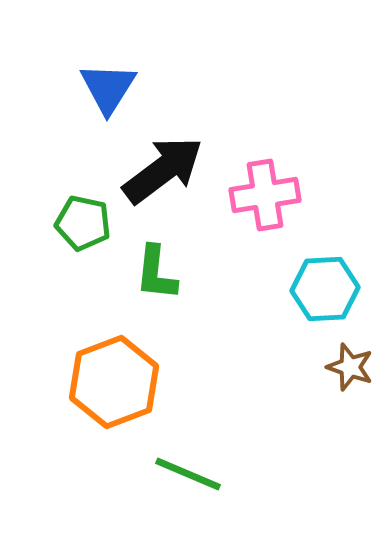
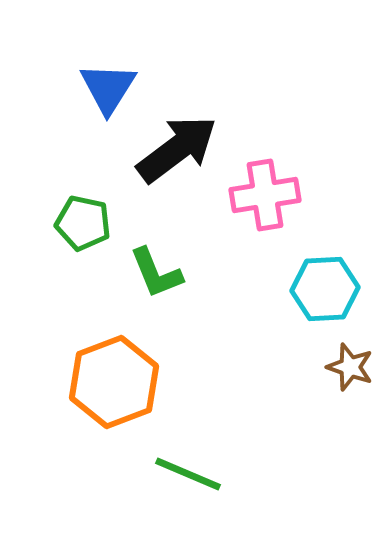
black arrow: moved 14 px right, 21 px up
green L-shape: rotated 28 degrees counterclockwise
